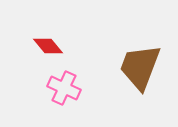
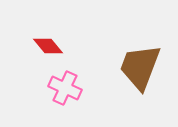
pink cross: moved 1 px right
